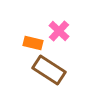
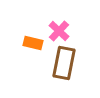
brown rectangle: moved 15 px right, 7 px up; rotated 68 degrees clockwise
